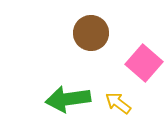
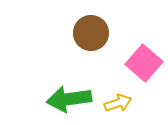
green arrow: moved 1 px right
yellow arrow: rotated 124 degrees clockwise
